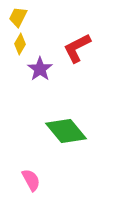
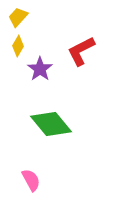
yellow trapezoid: rotated 15 degrees clockwise
yellow diamond: moved 2 px left, 2 px down
red L-shape: moved 4 px right, 3 px down
green diamond: moved 15 px left, 7 px up
